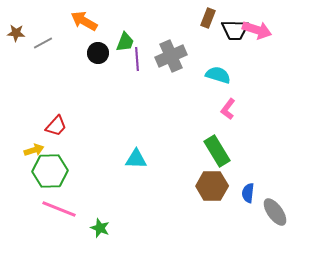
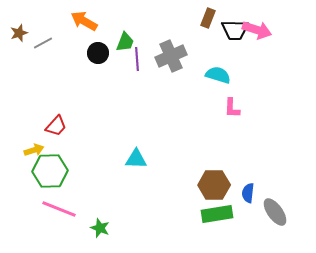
brown star: moved 3 px right; rotated 24 degrees counterclockwise
pink L-shape: moved 4 px right, 1 px up; rotated 35 degrees counterclockwise
green rectangle: moved 63 px down; rotated 68 degrees counterclockwise
brown hexagon: moved 2 px right, 1 px up
